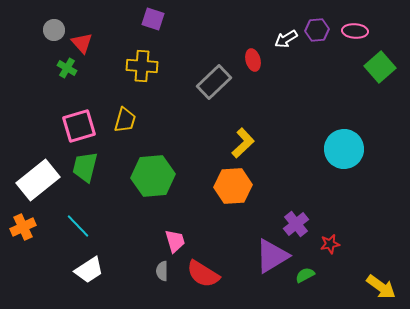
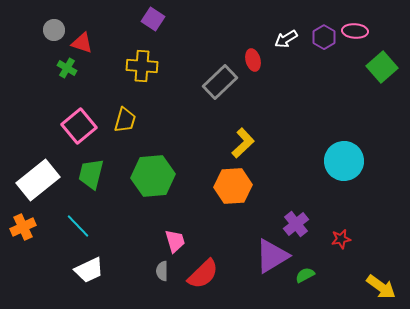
purple square: rotated 15 degrees clockwise
purple hexagon: moved 7 px right, 7 px down; rotated 25 degrees counterclockwise
red triangle: rotated 30 degrees counterclockwise
green square: moved 2 px right
gray rectangle: moved 6 px right
pink square: rotated 24 degrees counterclockwise
cyan circle: moved 12 px down
green trapezoid: moved 6 px right, 7 px down
red star: moved 11 px right, 5 px up
white trapezoid: rotated 8 degrees clockwise
red semicircle: rotated 76 degrees counterclockwise
